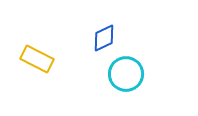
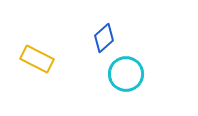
blue diamond: rotated 16 degrees counterclockwise
